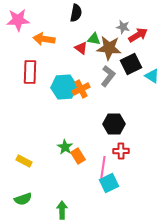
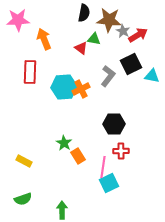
black semicircle: moved 8 px right
gray star: moved 4 px down; rotated 16 degrees clockwise
orange arrow: rotated 60 degrees clockwise
brown star: moved 28 px up
cyan triangle: rotated 21 degrees counterclockwise
green star: moved 1 px left, 4 px up
